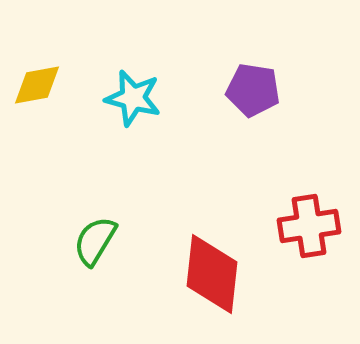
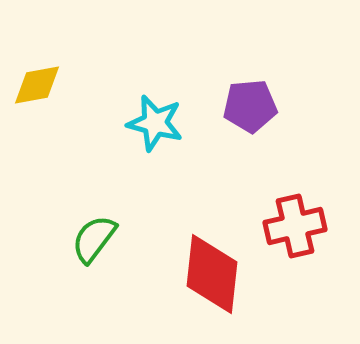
purple pentagon: moved 3 px left, 16 px down; rotated 14 degrees counterclockwise
cyan star: moved 22 px right, 25 px down
red cross: moved 14 px left; rotated 4 degrees counterclockwise
green semicircle: moved 1 px left, 2 px up; rotated 6 degrees clockwise
